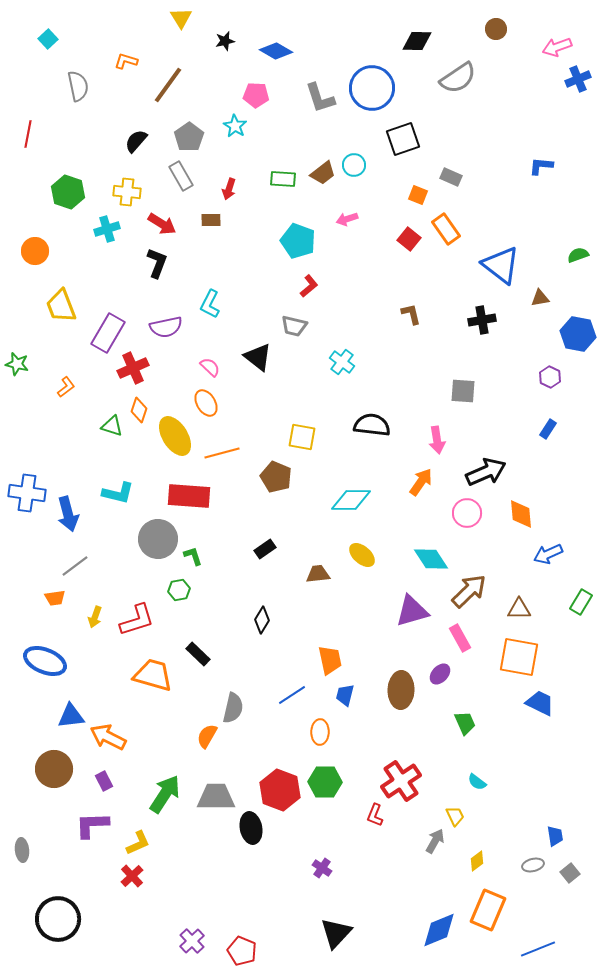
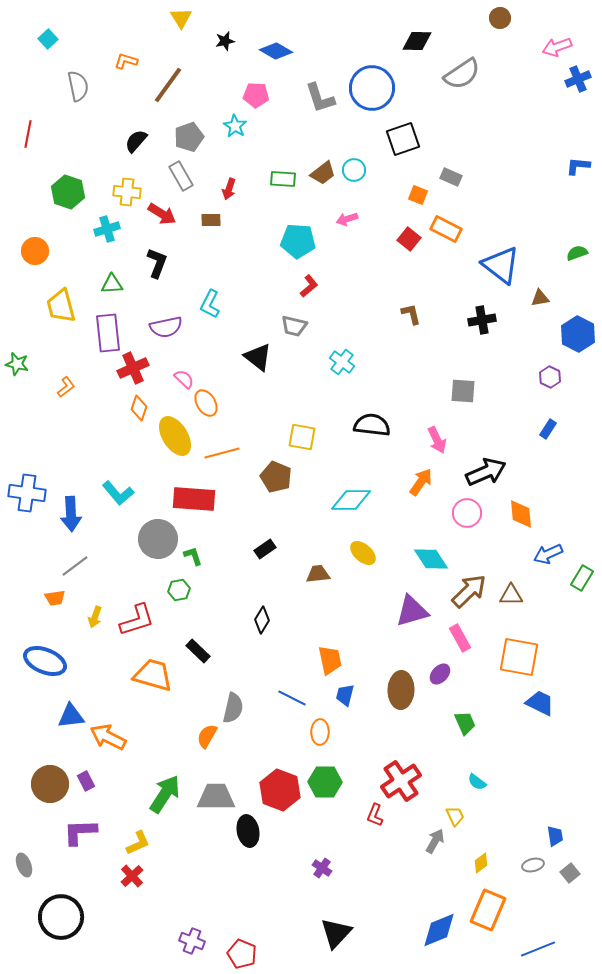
brown circle at (496, 29): moved 4 px right, 11 px up
gray semicircle at (458, 78): moved 4 px right, 4 px up
gray pentagon at (189, 137): rotated 16 degrees clockwise
cyan circle at (354, 165): moved 5 px down
blue L-shape at (541, 166): moved 37 px right
red arrow at (162, 224): moved 10 px up
orange rectangle at (446, 229): rotated 28 degrees counterclockwise
cyan pentagon at (298, 241): rotated 16 degrees counterclockwise
green semicircle at (578, 255): moved 1 px left, 2 px up
yellow trapezoid at (61, 306): rotated 6 degrees clockwise
purple rectangle at (108, 333): rotated 36 degrees counterclockwise
blue hexagon at (578, 334): rotated 16 degrees clockwise
pink semicircle at (210, 367): moved 26 px left, 12 px down
orange diamond at (139, 410): moved 2 px up
green triangle at (112, 426): moved 142 px up; rotated 20 degrees counterclockwise
pink arrow at (437, 440): rotated 16 degrees counterclockwise
cyan L-shape at (118, 493): rotated 36 degrees clockwise
red rectangle at (189, 496): moved 5 px right, 3 px down
blue arrow at (68, 514): moved 3 px right; rotated 12 degrees clockwise
yellow ellipse at (362, 555): moved 1 px right, 2 px up
green rectangle at (581, 602): moved 1 px right, 24 px up
brown triangle at (519, 609): moved 8 px left, 14 px up
black rectangle at (198, 654): moved 3 px up
blue line at (292, 695): moved 3 px down; rotated 60 degrees clockwise
brown circle at (54, 769): moved 4 px left, 15 px down
purple rectangle at (104, 781): moved 18 px left
purple L-shape at (92, 825): moved 12 px left, 7 px down
black ellipse at (251, 828): moved 3 px left, 3 px down
gray ellipse at (22, 850): moved 2 px right, 15 px down; rotated 15 degrees counterclockwise
yellow diamond at (477, 861): moved 4 px right, 2 px down
black circle at (58, 919): moved 3 px right, 2 px up
purple cross at (192, 941): rotated 25 degrees counterclockwise
red pentagon at (242, 951): moved 3 px down
